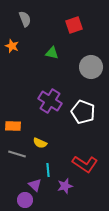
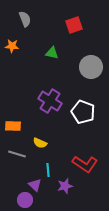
orange star: rotated 16 degrees counterclockwise
